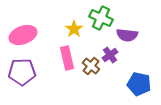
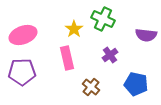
green cross: moved 2 px right, 1 px down
purple semicircle: moved 19 px right
brown cross: moved 21 px down
blue pentagon: moved 3 px left
